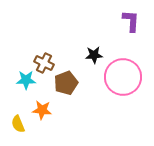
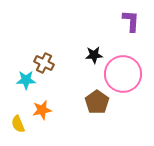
pink circle: moved 3 px up
brown pentagon: moved 31 px right, 19 px down; rotated 15 degrees counterclockwise
orange star: rotated 18 degrees counterclockwise
